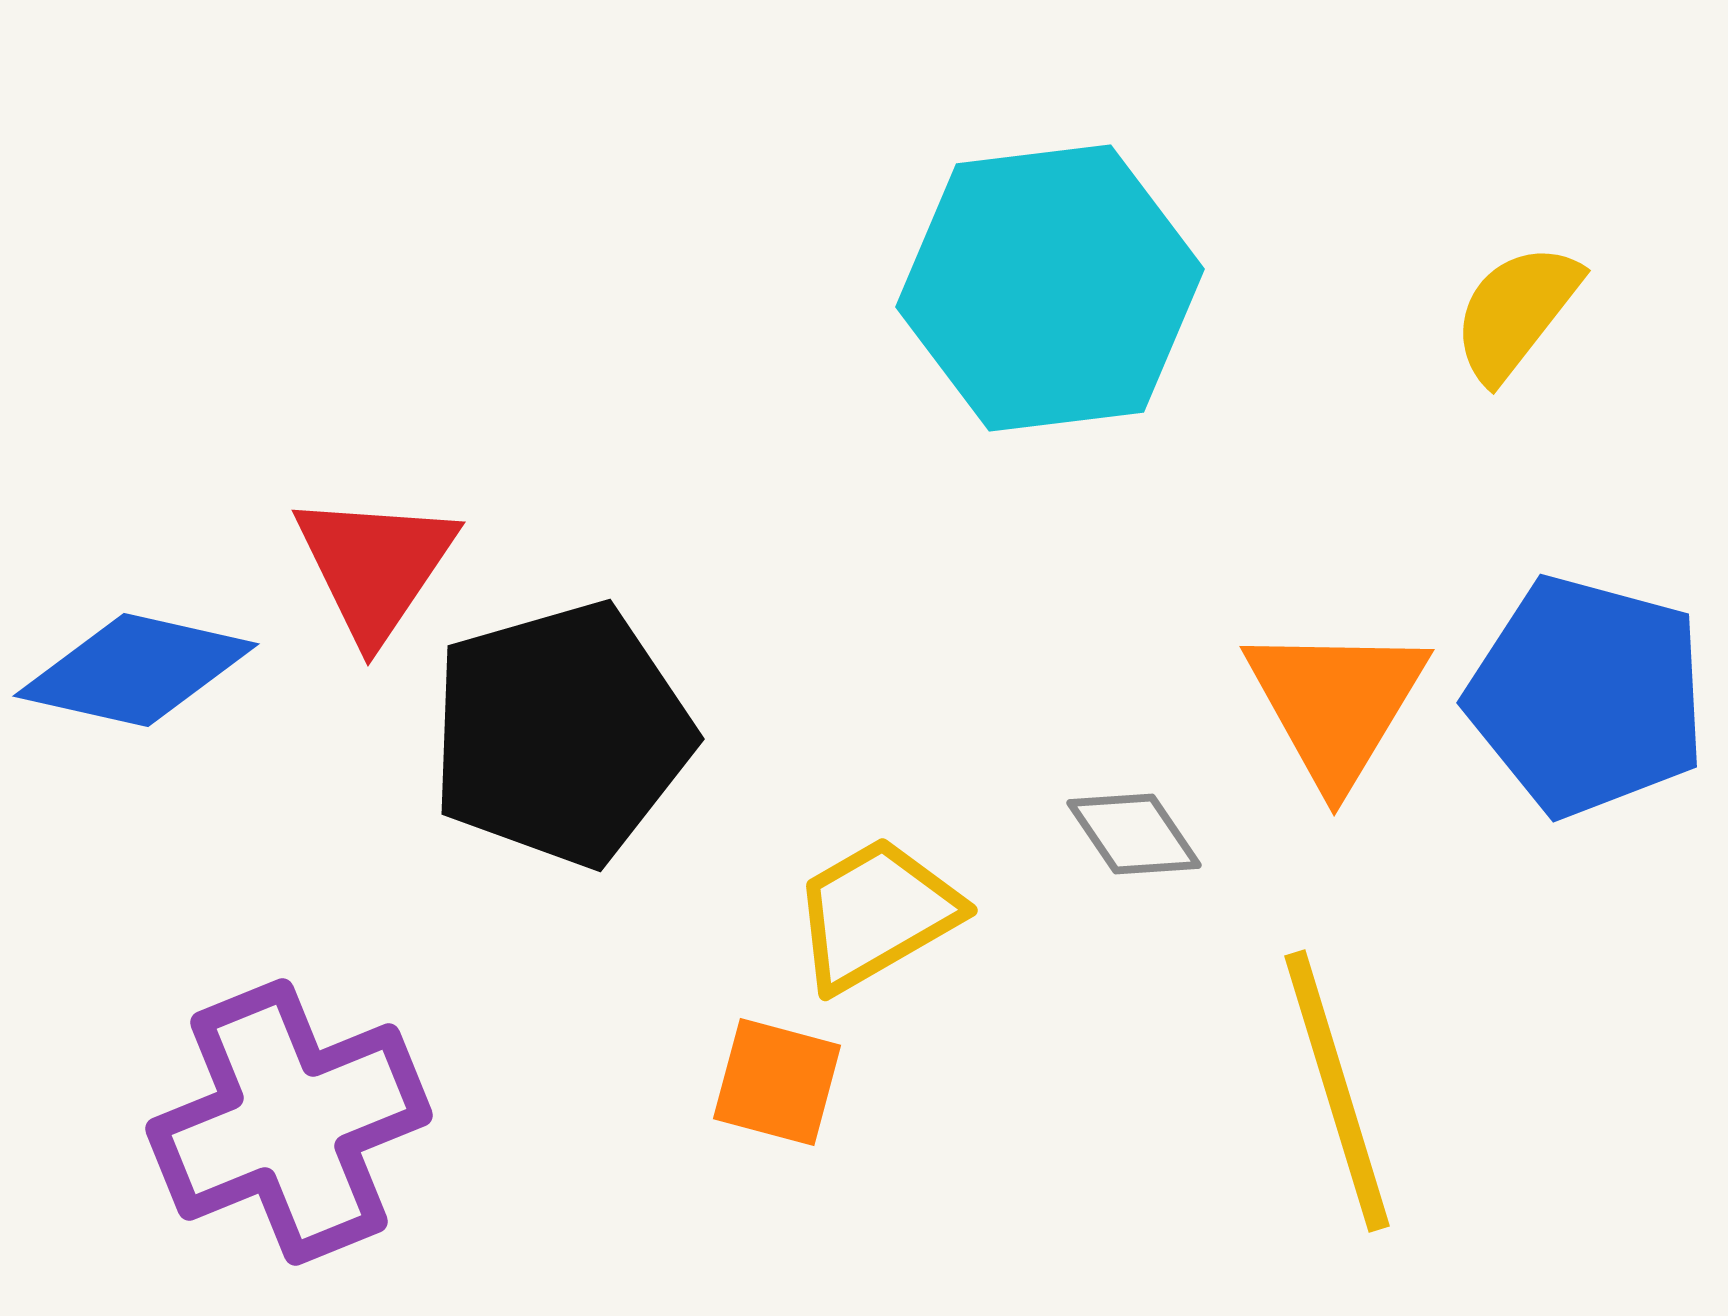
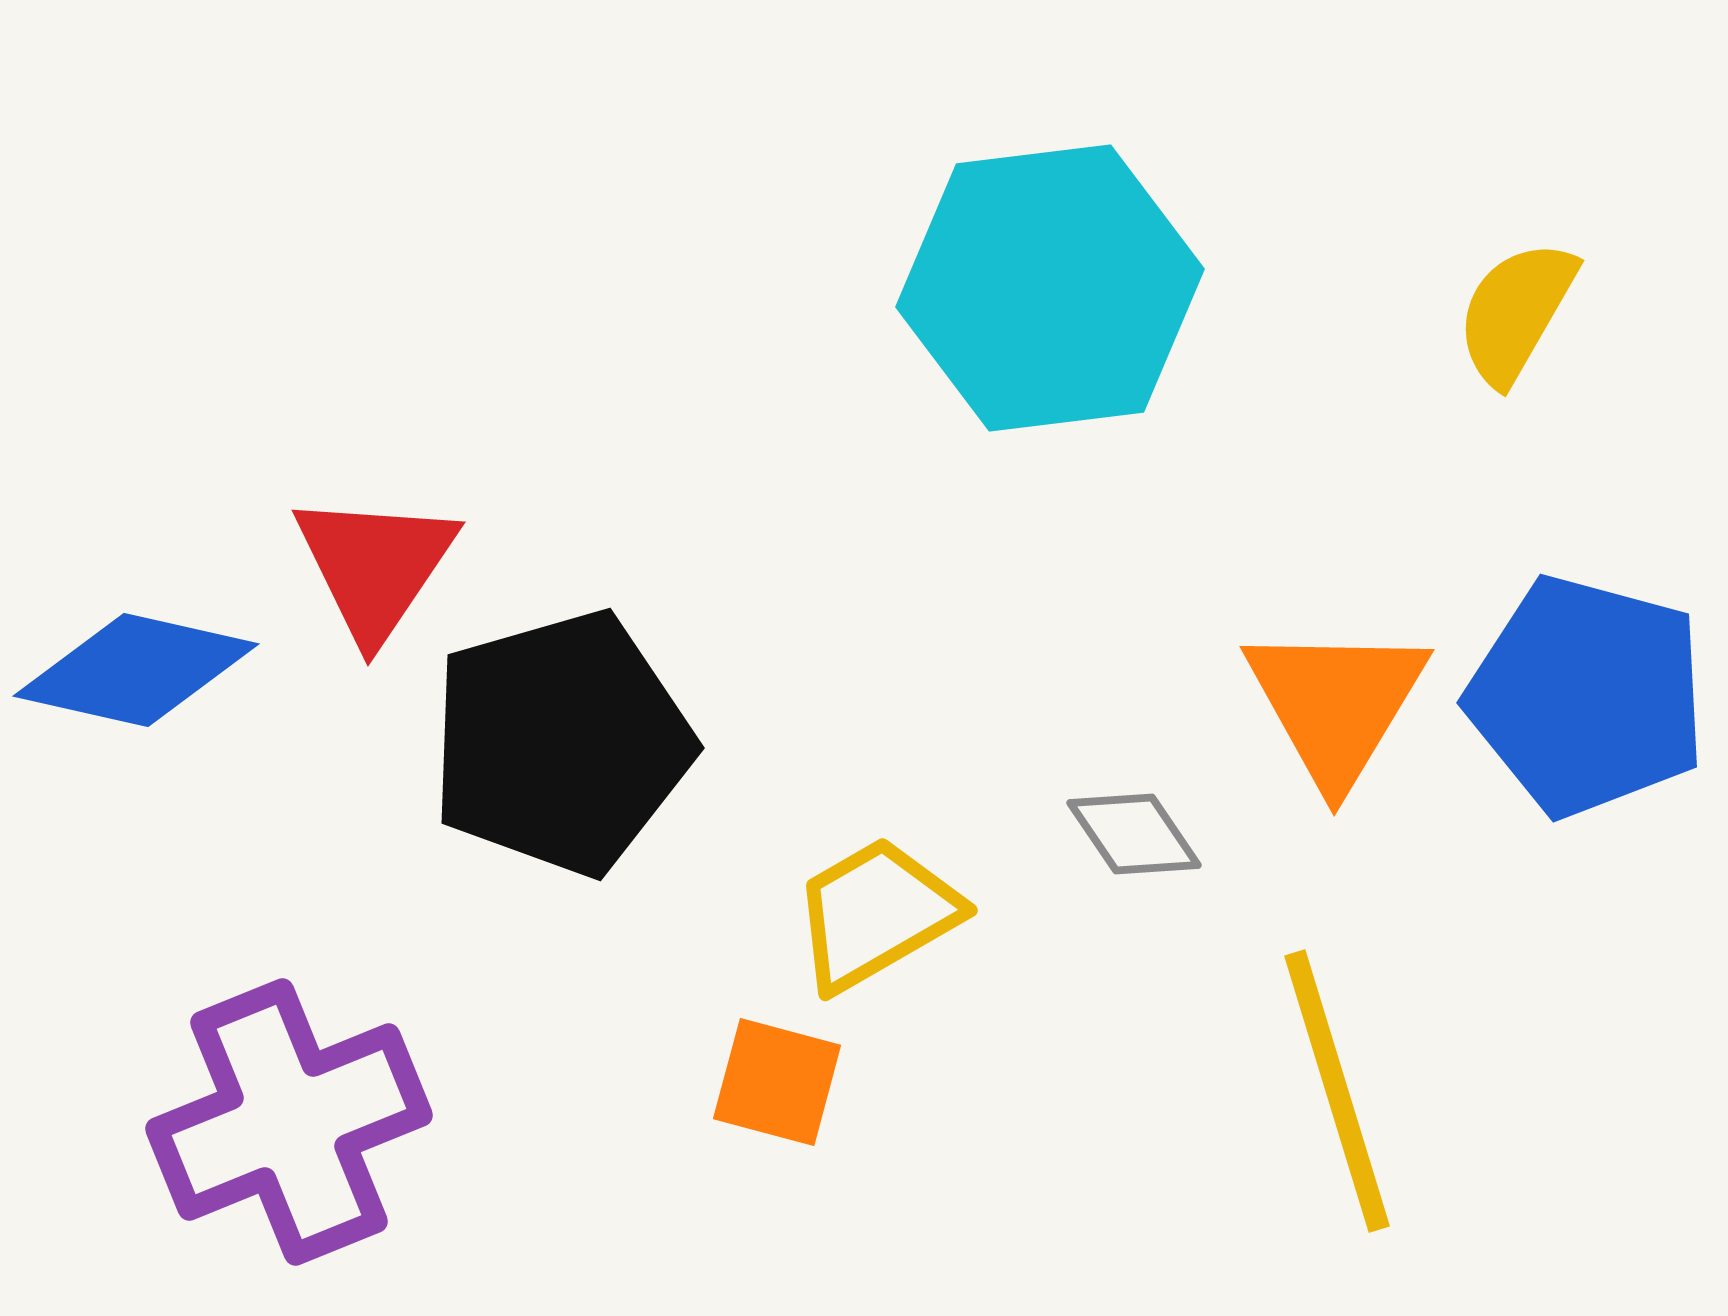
yellow semicircle: rotated 8 degrees counterclockwise
black pentagon: moved 9 px down
